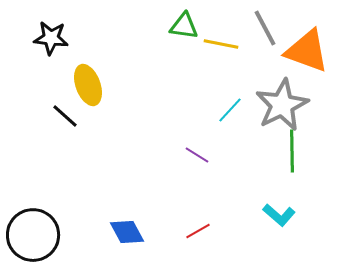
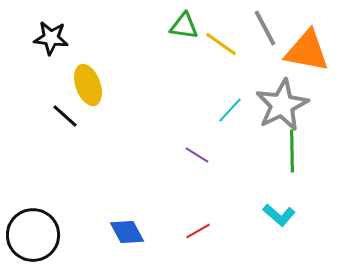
yellow line: rotated 24 degrees clockwise
orange triangle: rotated 9 degrees counterclockwise
